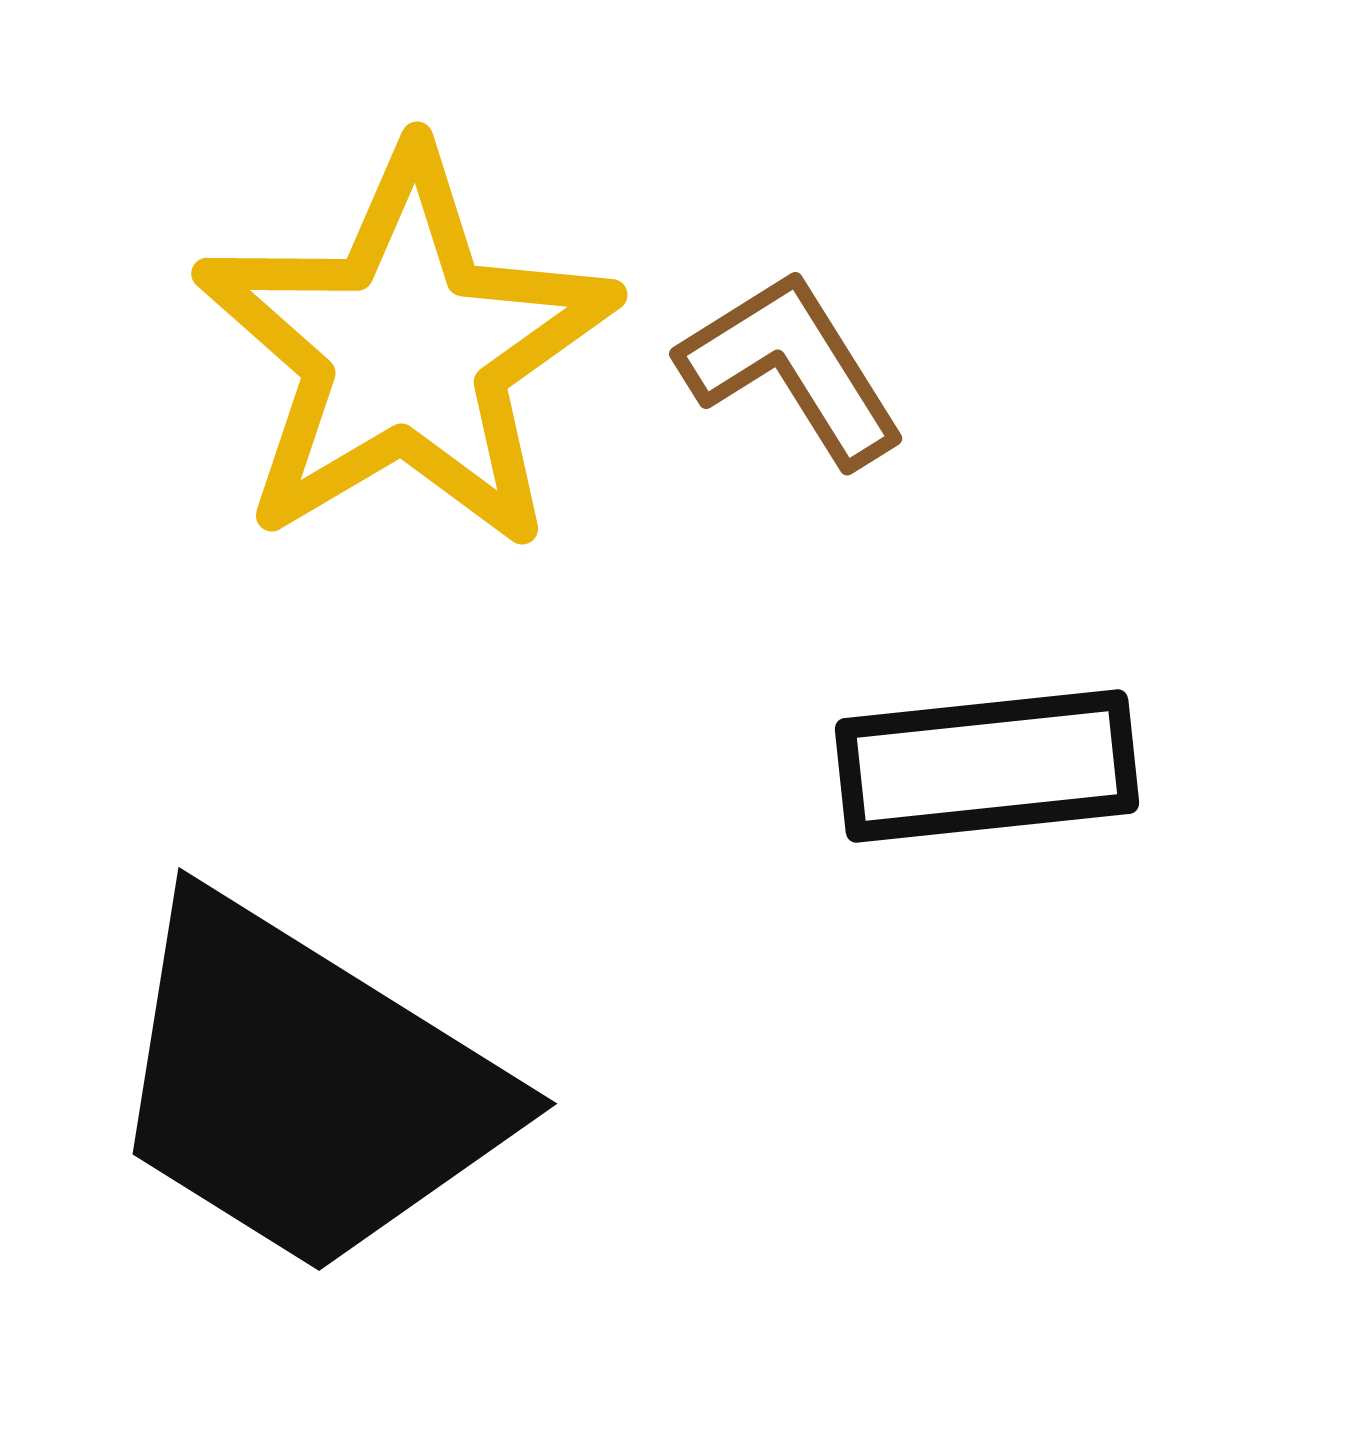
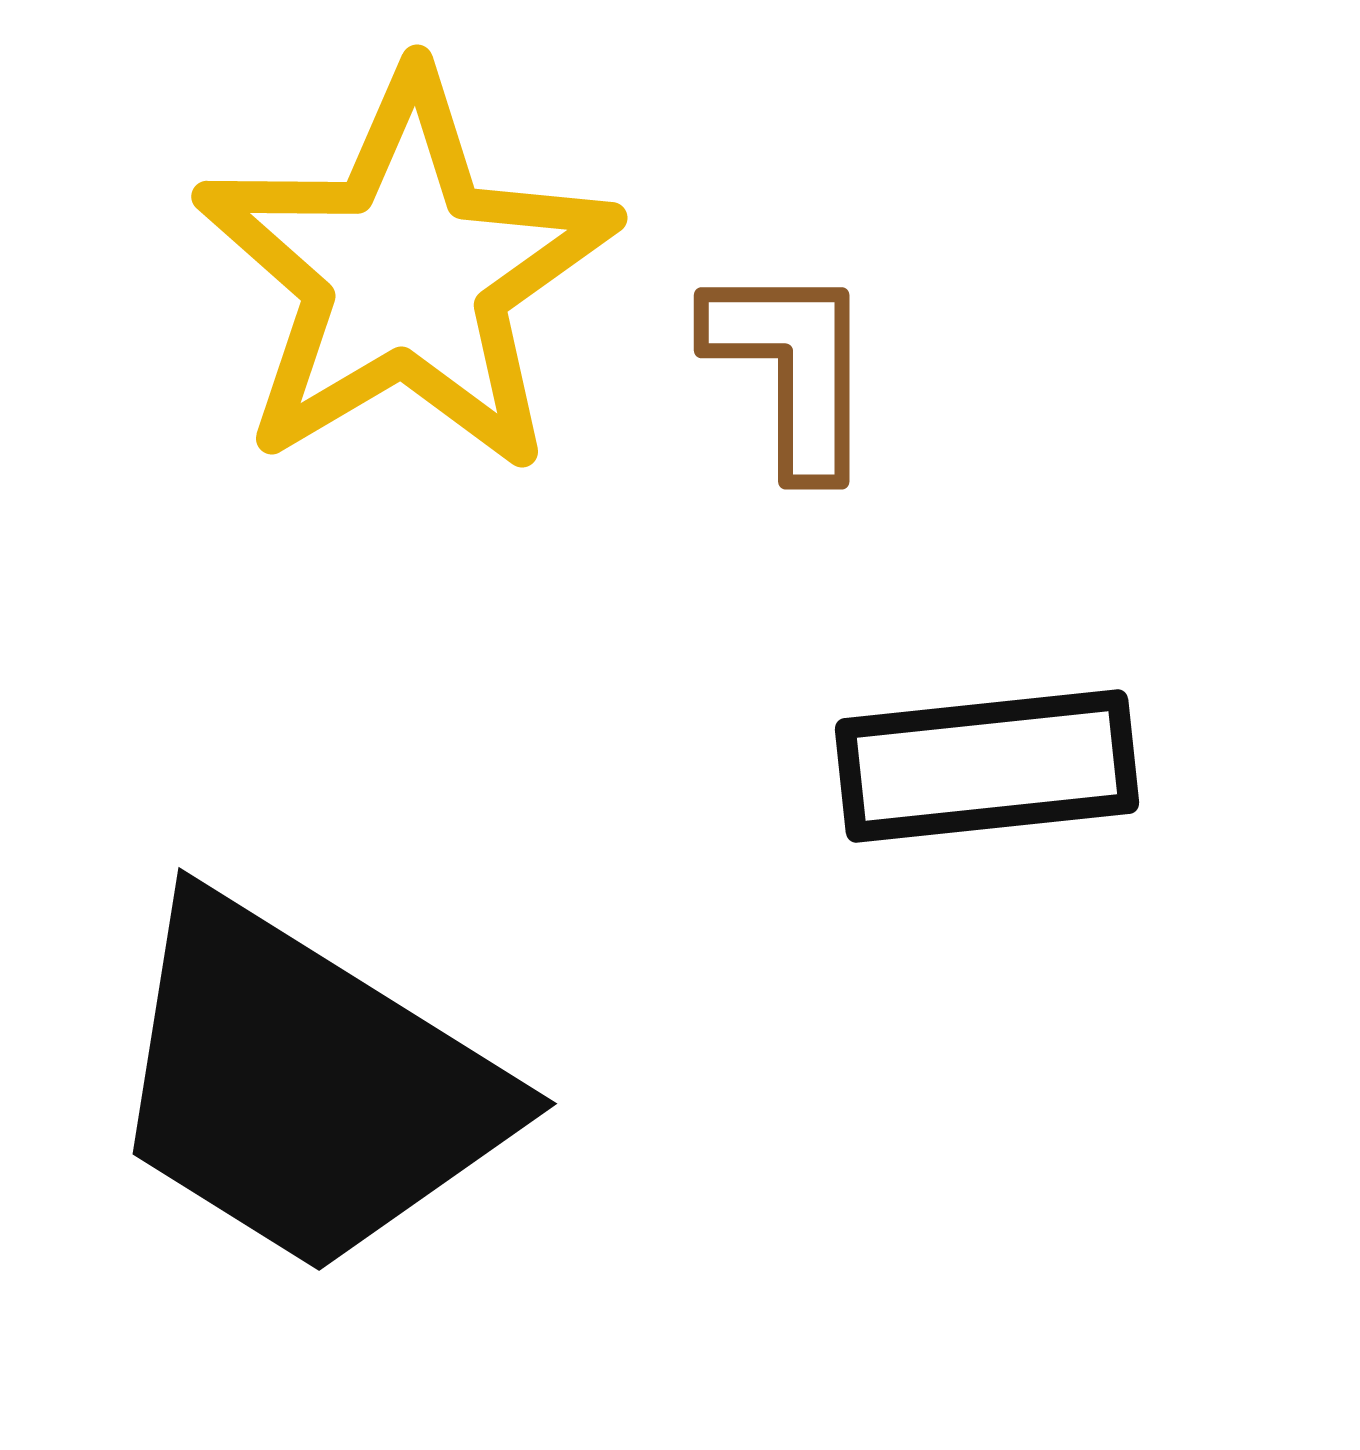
yellow star: moved 77 px up
brown L-shape: rotated 32 degrees clockwise
